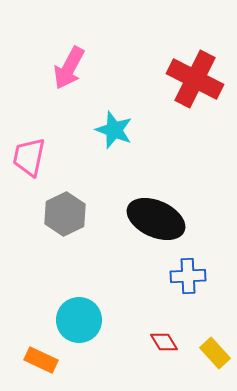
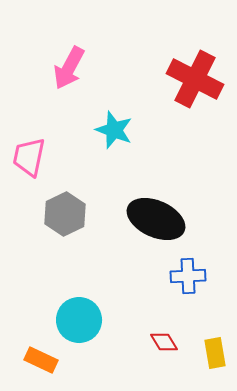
yellow rectangle: rotated 32 degrees clockwise
